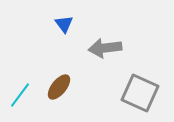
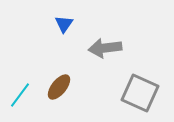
blue triangle: rotated 12 degrees clockwise
